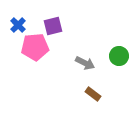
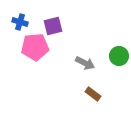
blue cross: moved 2 px right, 3 px up; rotated 28 degrees counterclockwise
